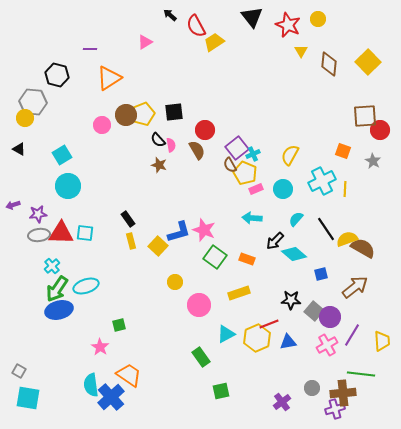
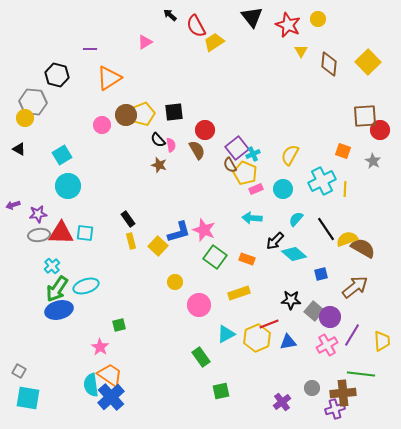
orange trapezoid at (129, 375): moved 19 px left
